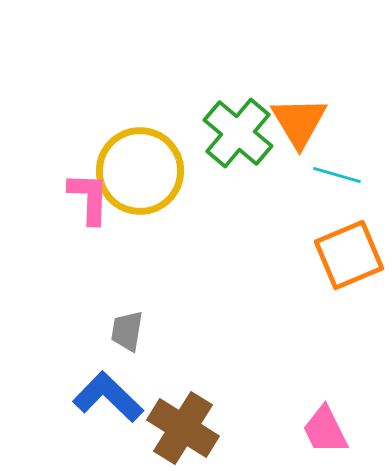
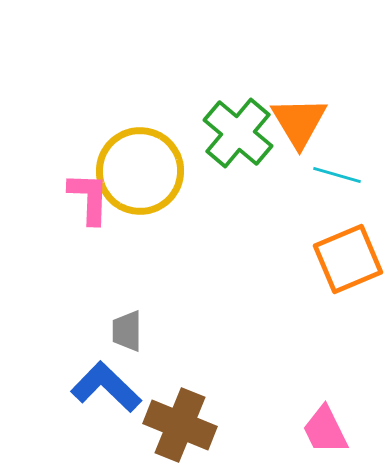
orange square: moved 1 px left, 4 px down
gray trapezoid: rotated 9 degrees counterclockwise
blue L-shape: moved 2 px left, 10 px up
brown cross: moved 3 px left, 3 px up; rotated 10 degrees counterclockwise
